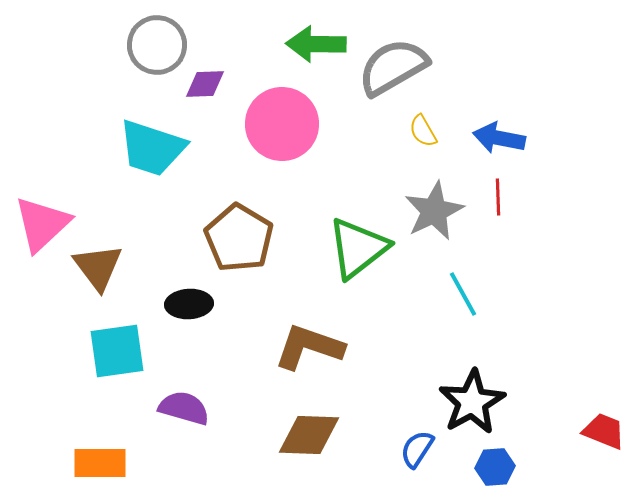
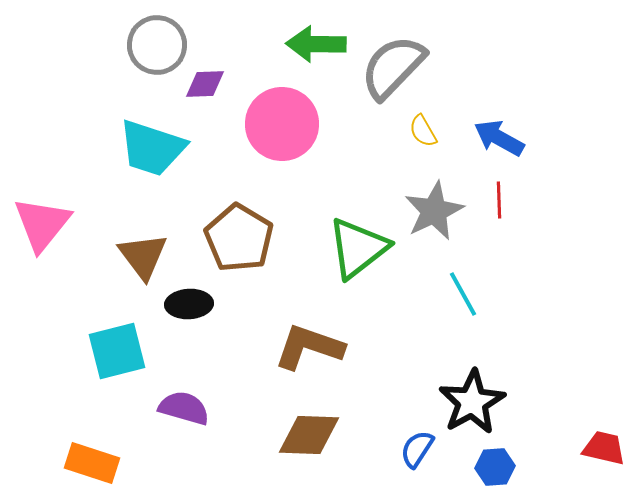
gray semicircle: rotated 16 degrees counterclockwise
blue arrow: rotated 18 degrees clockwise
red line: moved 1 px right, 3 px down
pink triangle: rotated 8 degrees counterclockwise
brown triangle: moved 45 px right, 11 px up
cyan square: rotated 6 degrees counterclockwise
red trapezoid: moved 17 px down; rotated 9 degrees counterclockwise
orange rectangle: moved 8 px left; rotated 18 degrees clockwise
